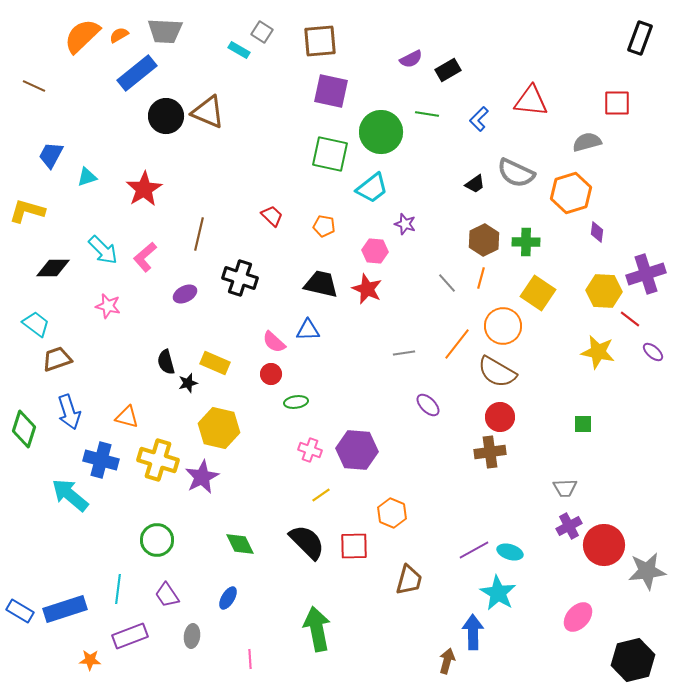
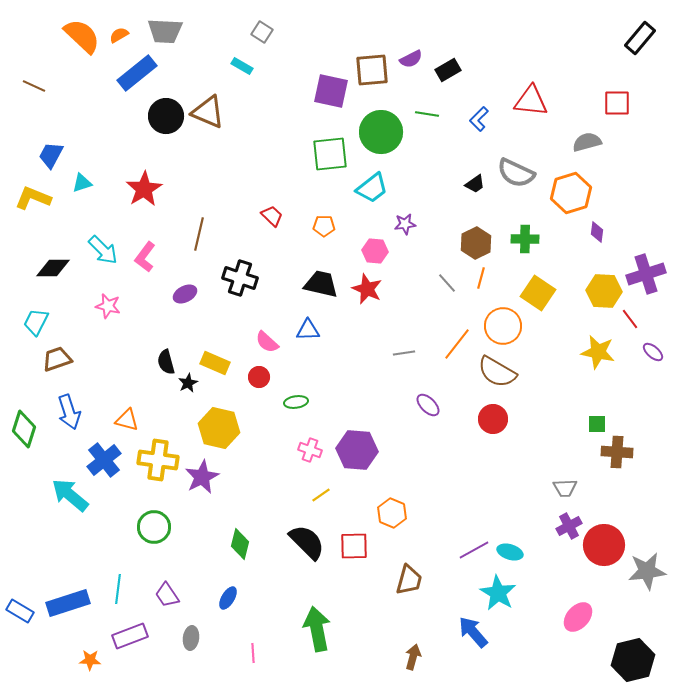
orange semicircle at (82, 36): rotated 87 degrees clockwise
black rectangle at (640, 38): rotated 20 degrees clockwise
brown square at (320, 41): moved 52 px right, 29 px down
cyan rectangle at (239, 50): moved 3 px right, 16 px down
green square at (330, 154): rotated 18 degrees counterclockwise
cyan triangle at (87, 177): moved 5 px left, 6 px down
yellow L-shape at (27, 211): moved 6 px right, 13 px up; rotated 6 degrees clockwise
purple star at (405, 224): rotated 25 degrees counterclockwise
orange pentagon at (324, 226): rotated 10 degrees counterclockwise
brown hexagon at (484, 240): moved 8 px left, 3 px down
green cross at (526, 242): moved 1 px left, 3 px up
pink L-shape at (145, 257): rotated 12 degrees counterclockwise
red line at (630, 319): rotated 15 degrees clockwise
cyan trapezoid at (36, 324): moved 2 px up; rotated 100 degrees counterclockwise
pink semicircle at (274, 342): moved 7 px left
red circle at (271, 374): moved 12 px left, 3 px down
black star at (188, 383): rotated 12 degrees counterclockwise
orange triangle at (127, 417): moved 3 px down
red circle at (500, 417): moved 7 px left, 2 px down
green square at (583, 424): moved 14 px right
brown cross at (490, 452): moved 127 px right; rotated 12 degrees clockwise
blue cross at (101, 460): moved 3 px right; rotated 36 degrees clockwise
yellow cross at (158, 460): rotated 9 degrees counterclockwise
green circle at (157, 540): moved 3 px left, 13 px up
green diamond at (240, 544): rotated 40 degrees clockwise
blue rectangle at (65, 609): moved 3 px right, 6 px up
blue arrow at (473, 632): rotated 40 degrees counterclockwise
gray ellipse at (192, 636): moved 1 px left, 2 px down
pink line at (250, 659): moved 3 px right, 6 px up
brown arrow at (447, 661): moved 34 px left, 4 px up
